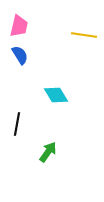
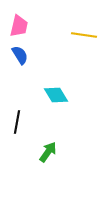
black line: moved 2 px up
